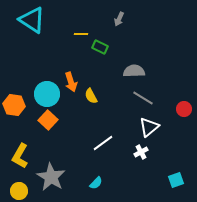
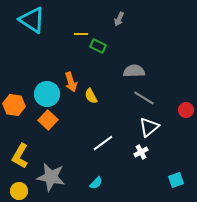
green rectangle: moved 2 px left, 1 px up
gray line: moved 1 px right
red circle: moved 2 px right, 1 px down
gray star: rotated 20 degrees counterclockwise
